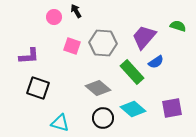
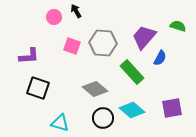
blue semicircle: moved 4 px right, 4 px up; rotated 28 degrees counterclockwise
gray diamond: moved 3 px left, 1 px down
cyan diamond: moved 1 px left, 1 px down
